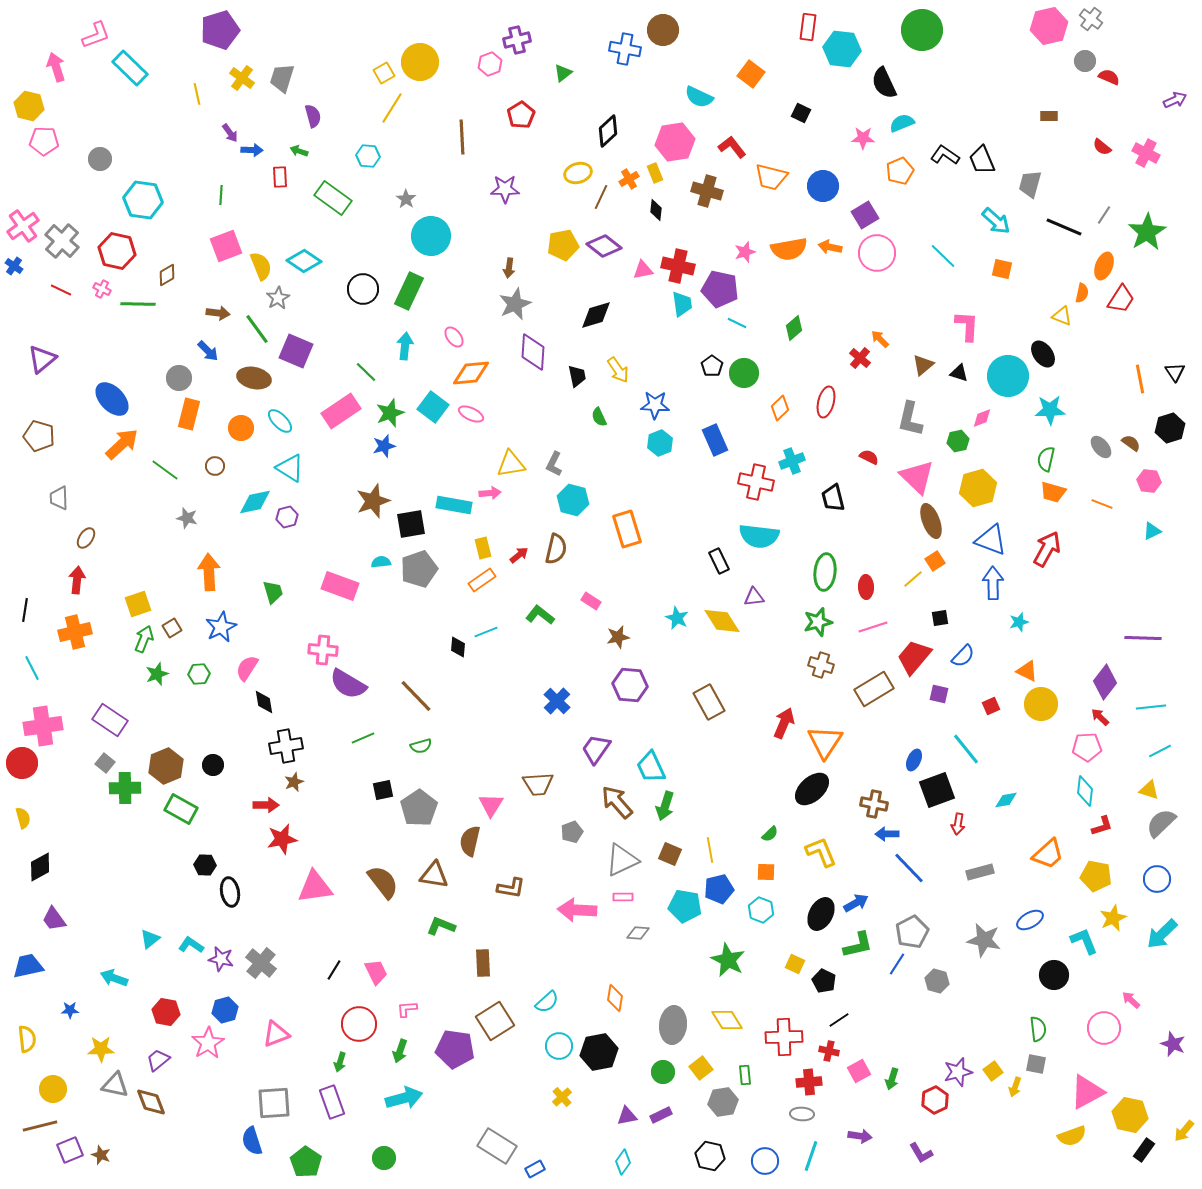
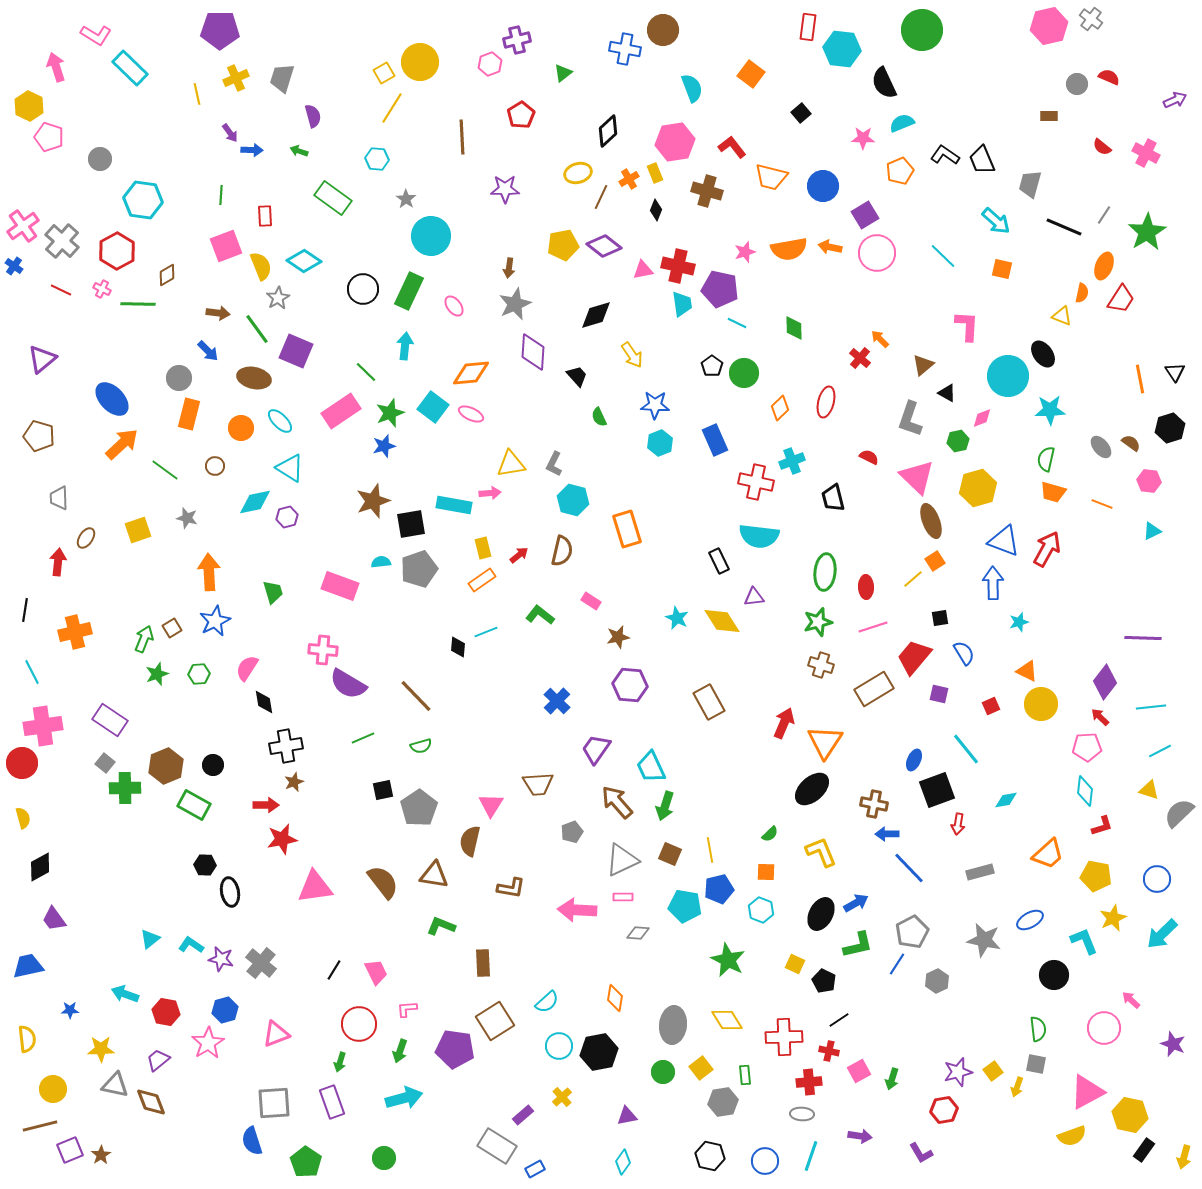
purple pentagon at (220, 30): rotated 18 degrees clockwise
pink L-shape at (96, 35): rotated 52 degrees clockwise
gray circle at (1085, 61): moved 8 px left, 23 px down
yellow cross at (242, 78): moved 6 px left; rotated 30 degrees clockwise
cyan semicircle at (699, 97): moved 7 px left, 9 px up; rotated 136 degrees counterclockwise
yellow hexagon at (29, 106): rotated 12 degrees clockwise
black square at (801, 113): rotated 24 degrees clockwise
pink pentagon at (44, 141): moved 5 px right, 4 px up; rotated 16 degrees clockwise
cyan hexagon at (368, 156): moved 9 px right, 3 px down
red rectangle at (280, 177): moved 15 px left, 39 px down
black diamond at (656, 210): rotated 15 degrees clockwise
red hexagon at (117, 251): rotated 18 degrees clockwise
green diamond at (794, 328): rotated 50 degrees counterclockwise
pink ellipse at (454, 337): moved 31 px up
yellow arrow at (618, 370): moved 14 px right, 15 px up
black triangle at (959, 373): moved 12 px left, 20 px down; rotated 12 degrees clockwise
black trapezoid at (577, 376): rotated 30 degrees counterclockwise
gray L-shape at (910, 419): rotated 6 degrees clockwise
blue triangle at (991, 540): moved 13 px right, 1 px down
brown semicircle at (556, 549): moved 6 px right, 2 px down
red arrow at (77, 580): moved 19 px left, 18 px up
yellow square at (138, 604): moved 74 px up
blue star at (221, 627): moved 6 px left, 6 px up
blue semicircle at (963, 656): moved 1 px right, 3 px up; rotated 75 degrees counterclockwise
cyan line at (32, 668): moved 4 px down
green rectangle at (181, 809): moved 13 px right, 4 px up
gray semicircle at (1161, 823): moved 18 px right, 10 px up
cyan arrow at (114, 978): moved 11 px right, 16 px down
gray hexagon at (937, 981): rotated 20 degrees clockwise
yellow arrow at (1015, 1087): moved 2 px right
red hexagon at (935, 1100): moved 9 px right, 10 px down; rotated 16 degrees clockwise
purple rectangle at (661, 1115): moved 138 px left; rotated 15 degrees counterclockwise
yellow arrow at (1184, 1131): moved 26 px down; rotated 25 degrees counterclockwise
brown star at (101, 1155): rotated 18 degrees clockwise
